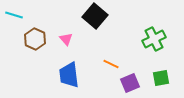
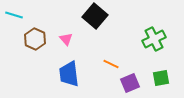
blue trapezoid: moved 1 px up
